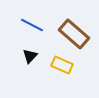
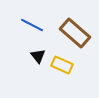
brown rectangle: moved 1 px right, 1 px up
black triangle: moved 8 px right; rotated 21 degrees counterclockwise
